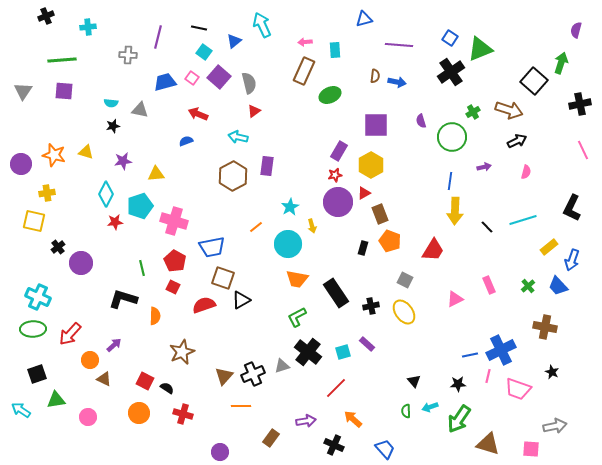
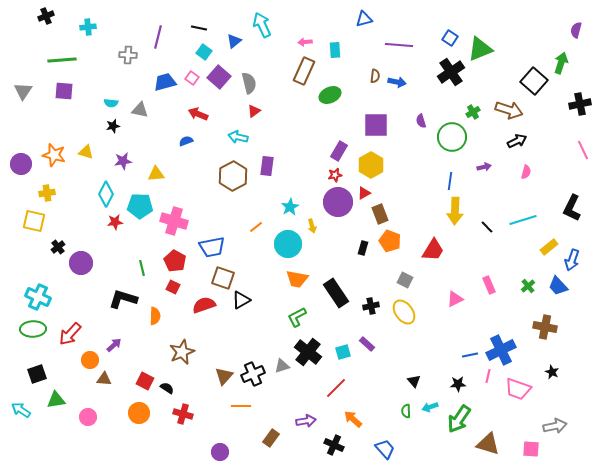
cyan pentagon at (140, 206): rotated 20 degrees clockwise
brown triangle at (104, 379): rotated 21 degrees counterclockwise
